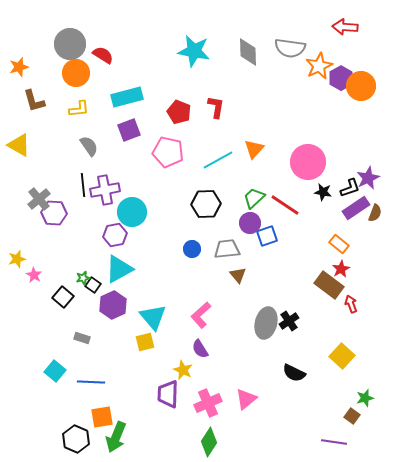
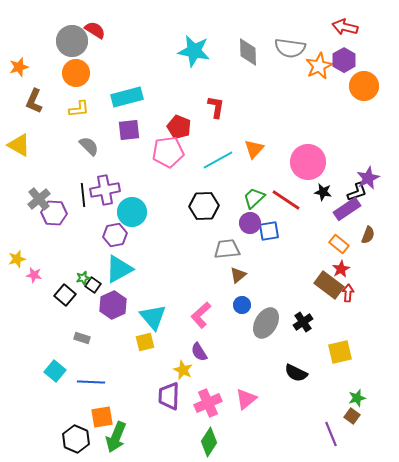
red arrow at (345, 27): rotated 10 degrees clockwise
gray circle at (70, 44): moved 2 px right, 3 px up
red semicircle at (103, 55): moved 8 px left, 25 px up
purple hexagon at (341, 78): moved 3 px right, 18 px up
orange circle at (361, 86): moved 3 px right
brown L-shape at (34, 101): rotated 40 degrees clockwise
red pentagon at (179, 112): moved 15 px down
purple square at (129, 130): rotated 15 degrees clockwise
gray semicircle at (89, 146): rotated 10 degrees counterclockwise
pink pentagon at (168, 152): rotated 20 degrees counterclockwise
black line at (83, 185): moved 10 px down
black L-shape at (350, 188): moved 7 px right, 4 px down
black hexagon at (206, 204): moved 2 px left, 2 px down
red line at (285, 205): moved 1 px right, 5 px up
purple rectangle at (356, 208): moved 9 px left, 1 px down
brown semicircle at (375, 213): moved 7 px left, 22 px down
blue square at (267, 236): moved 2 px right, 5 px up; rotated 10 degrees clockwise
blue circle at (192, 249): moved 50 px right, 56 px down
pink star at (34, 275): rotated 21 degrees counterclockwise
brown triangle at (238, 275): rotated 30 degrees clockwise
black square at (63, 297): moved 2 px right, 2 px up
red arrow at (351, 304): moved 3 px left, 11 px up; rotated 24 degrees clockwise
black cross at (289, 321): moved 14 px right, 1 px down
gray ellipse at (266, 323): rotated 16 degrees clockwise
purple semicircle at (200, 349): moved 1 px left, 3 px down
yellow square at (342, 356): moved 2 px left, 4 px up; rotated 35 degrees clockwise
black semicircle at (294, 373): moved 2 px right
purple trapezoid at (168, 394): moved 1 px right, 2 px down
green star at (365, 398): moved 8 px left
purple line at (334, 442): moved 3 px left, 8 px up; rotated 60 degrees clockwise
